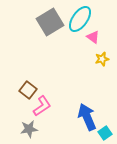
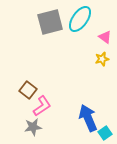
gray square: rotated 16 degrees clockwise
pink triangle: moved 12 px right
blue arrow: moved 1 px right, 1 px down
gray star: moved 4 px right, 2 px up
